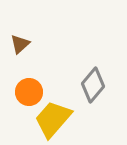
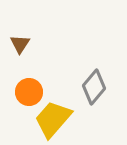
brown triangle: rotated 15 degrees counterclockwise
gray diamond: moved 1 px right, 2 px down
